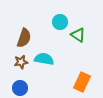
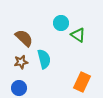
cyan circle: moved 1 px right, 1 px down
brown semicircle: rotated 66 degrees counterclockwise
cyan semicircle: rotated 66 degrees clockwise
blue circle: moved 1 px left
